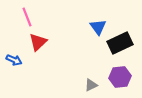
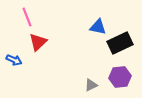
blue triangle: rotated 42 degrees counterclockwise
